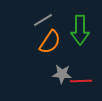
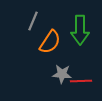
gray line: moved 10 px left, 1 px down; rotated 36 degrees counterclockwise
